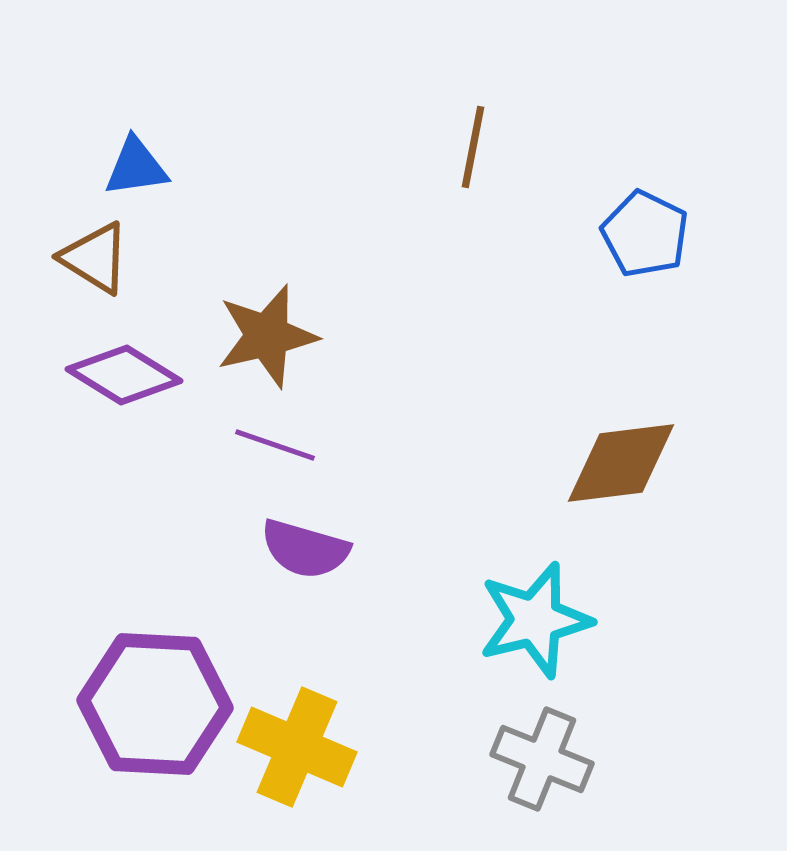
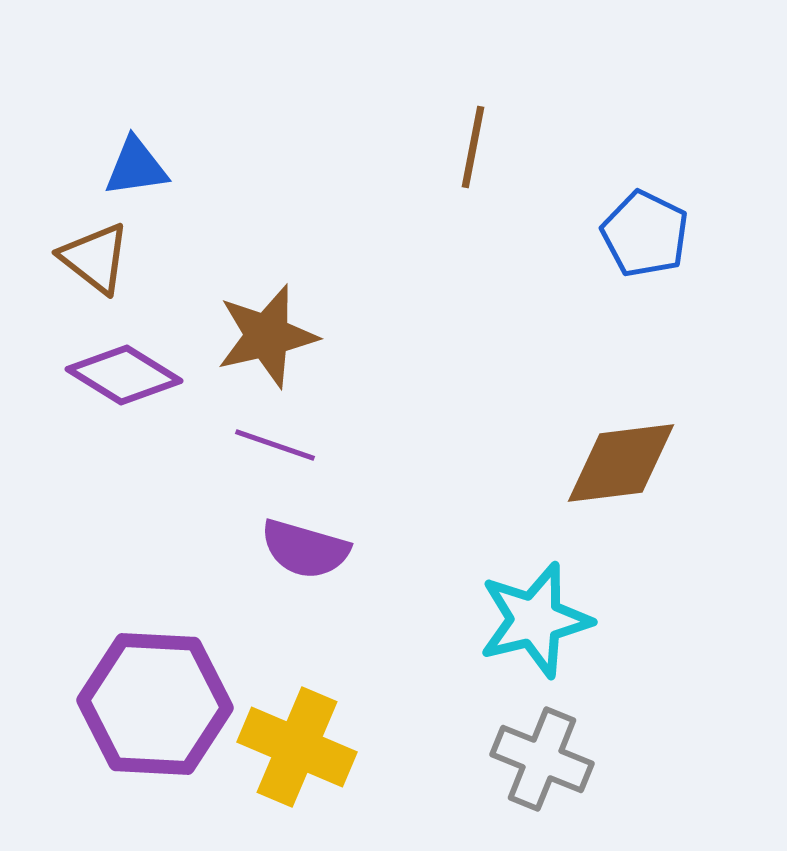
brown triangle: rotated 6 degrees clockwise
